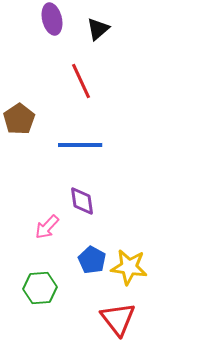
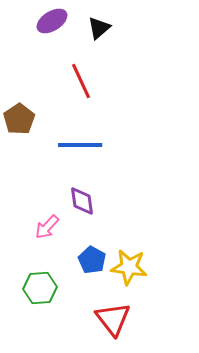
purple ellipse: moved 2 px down; rotated 72 degrees clockwise
black triangle: moved 1 px right, 1 px up
red triangle: moved 5 px left
